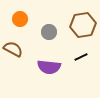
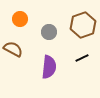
brown hexagon: rotated 10 degrees counterclockwise
black line: moved 1 px right, 1 px down
purple semicircle: rotated 90 degrees counterclockwise
